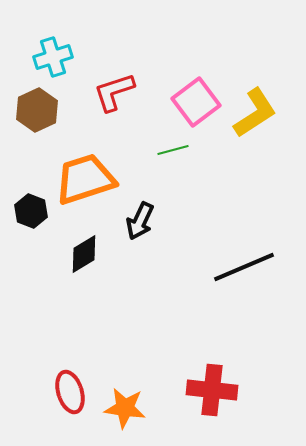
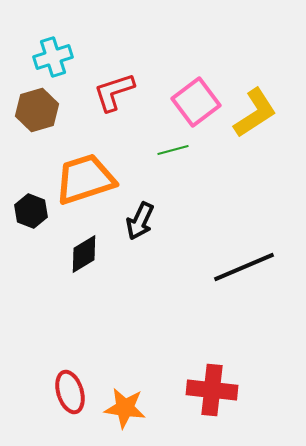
brown hexagon: rotated 9 degrees clockwise
